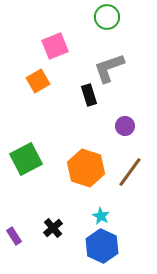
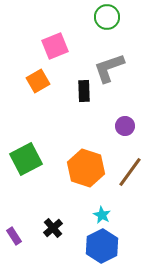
black rectangle: moved 5 px left, 4 px up; rotated 15 degrees clockwise
cyan star: moved 1 px right, 1 px up
blue hexagon: rotated 8 degrees clockwise
